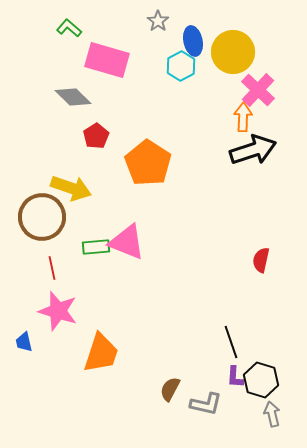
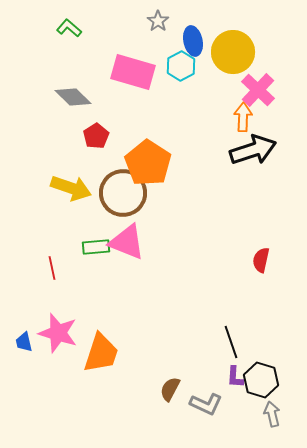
pink rectangle: moved 26 px right, 12 px down
brown circle: moved 81 px right, 24 px up
pink star: moved 22 px down
gray L-shape: rotated 12 degrees clockwise
